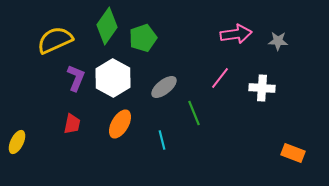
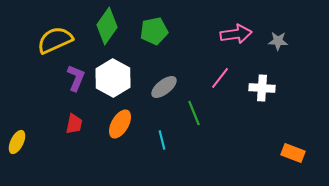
green pentagon: moved 11 px right, 7 px up; rotated 8 degrees clockwise
red trapezoid: moved 2 px right
